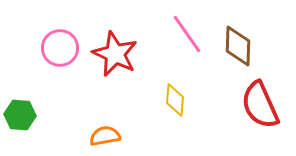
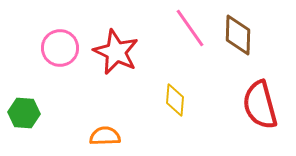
pink line: moved 3 px right, 6 px up
brown diamond: moved 11 px up
red star: moved 1 px right, 2 px up
red semicircle: rotated 9 degrees clockwise
green hexagon: moved 4 px right, 2 px up
orange semicircle: rotated 8 degrees clockwise
